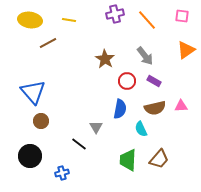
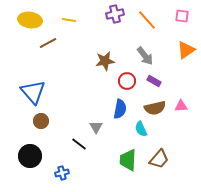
brown star: moved 2 px down; rotated 30 degrees clockwise
